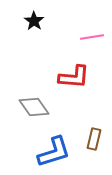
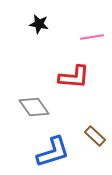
black star: moved 5 px right, 3 px down; rotated 24 degrees counterclockwise
brown rectangle: moved 1 px right, 3 px up; rotated 60 degrees counterclockwise
blue L-shape: moved 1 px left
